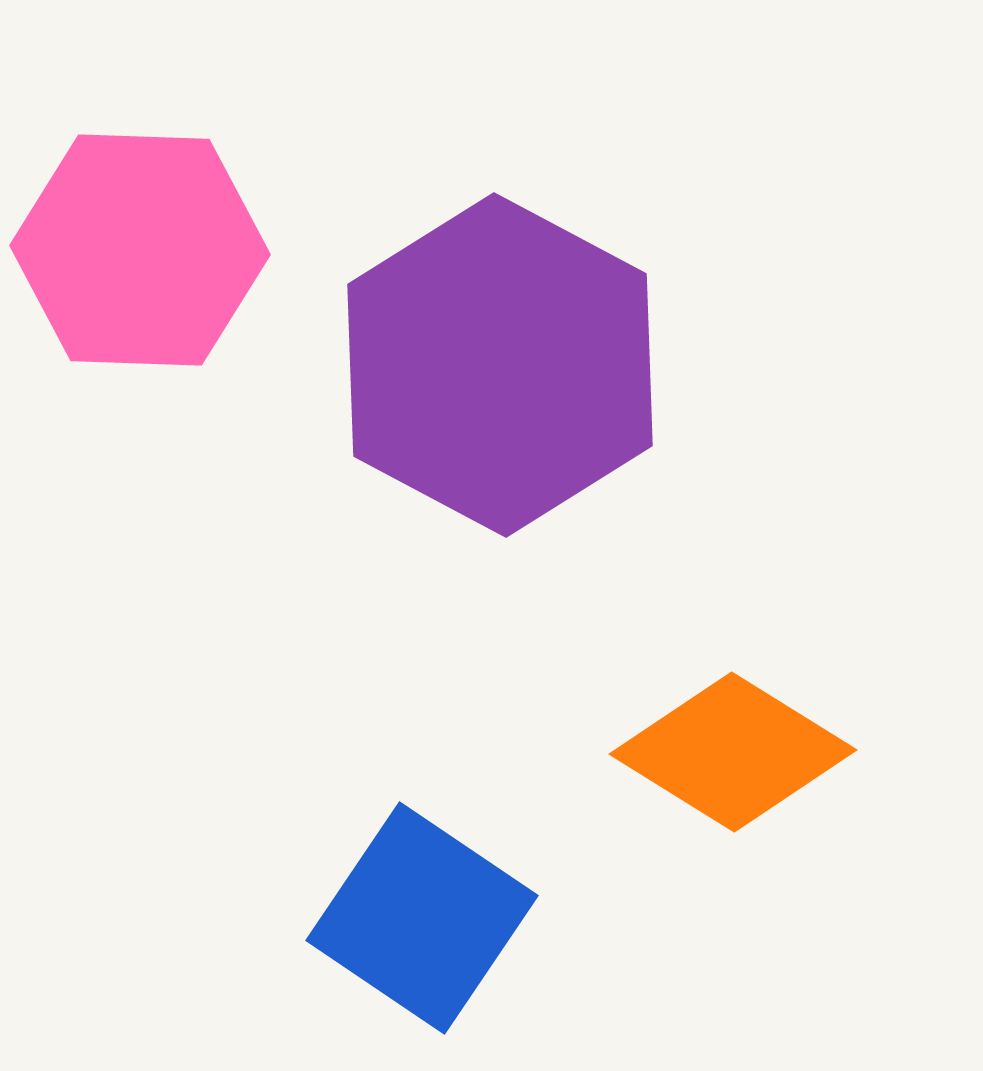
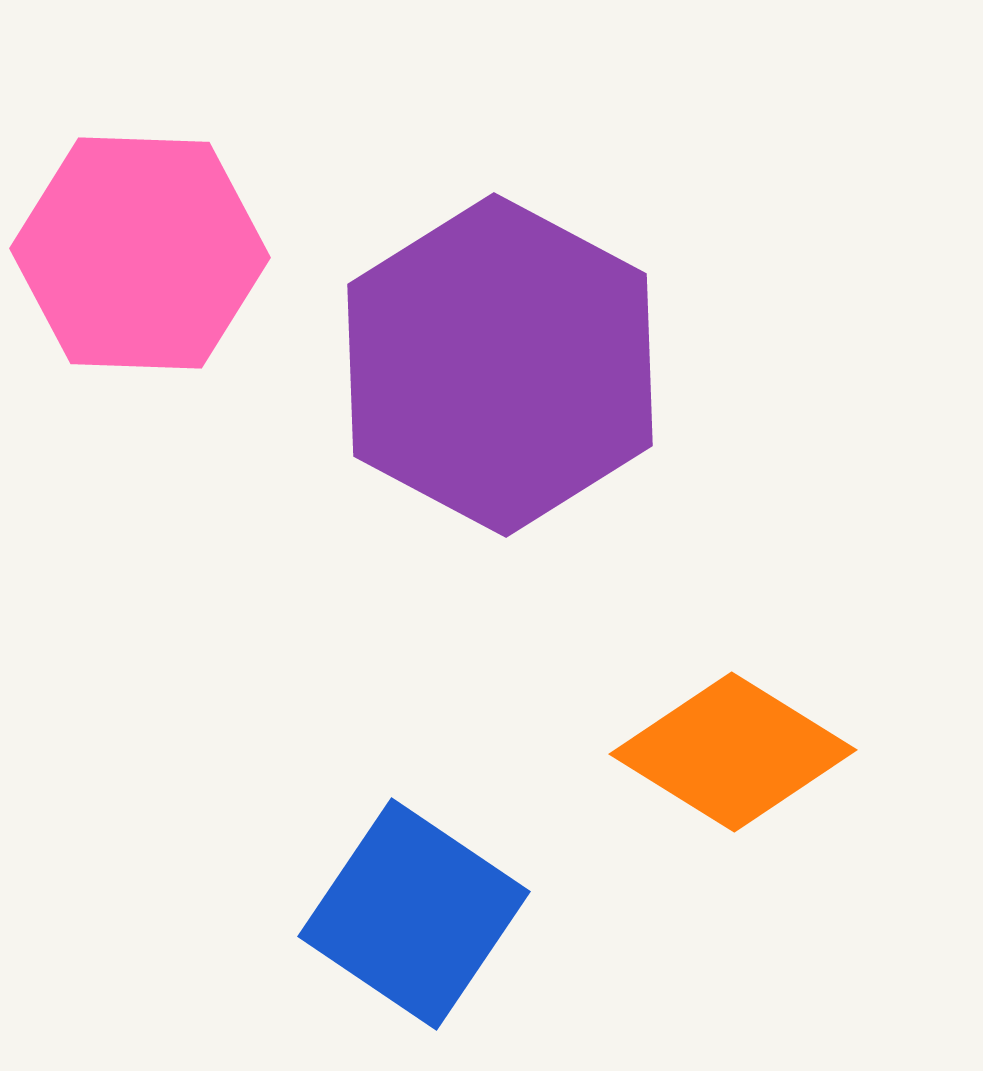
pink hexagon: moved 3 px down
blue square: moved 8 px left, 4 px up
